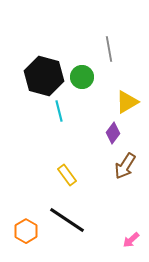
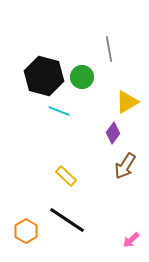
cyan line: rotated 55 degrees counterclockwise
yellow rectangle: moved 1 px left, 1 px down; rotated 10 degrees counterclockwise
